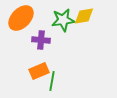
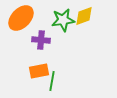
yellow diamond: rotated 10 degrees counterclockwise
orange rectangle: rotated 12 degrees clockwise
